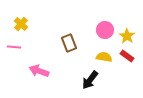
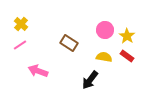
brown rectangle: rotated 36 degrees counterclockwise
pink line: moved 6 px right, 2 px up; rotated 40 degrees counterclockwise
pink arrow: moved 1 px left
